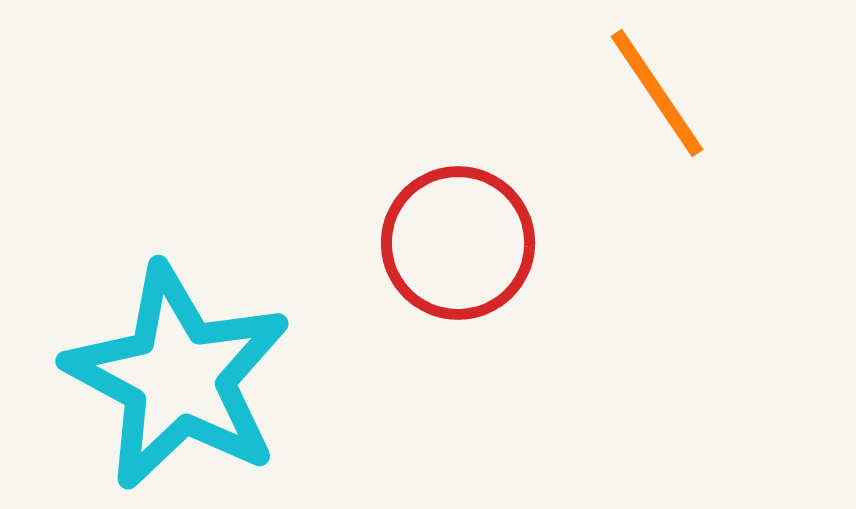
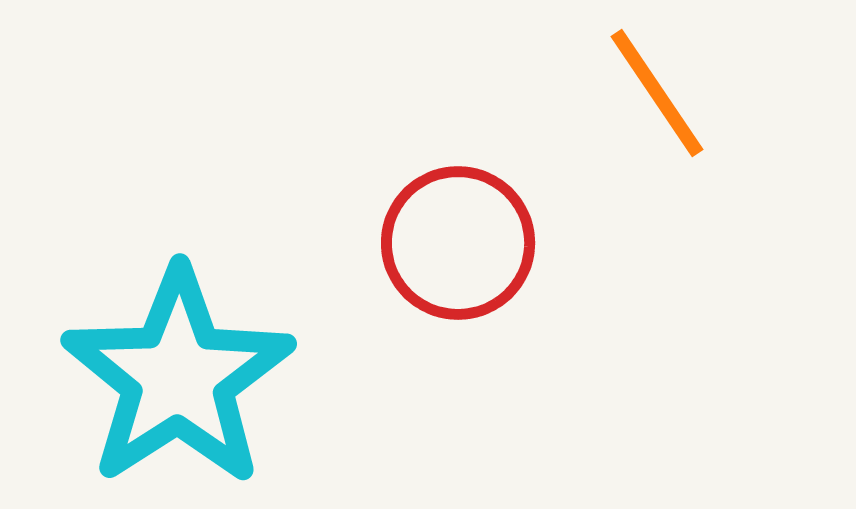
cyan star: rotated 11 degrees clockwise
